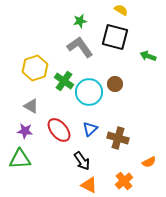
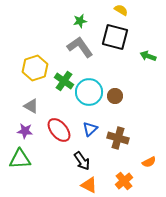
brown circle: moved 12 px down
